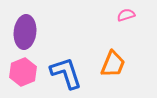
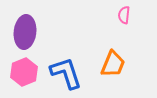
pink semicircle: moved 2 px left; rotated 66 degrees counterclockwise
pink hexagon: moved 1 px right
